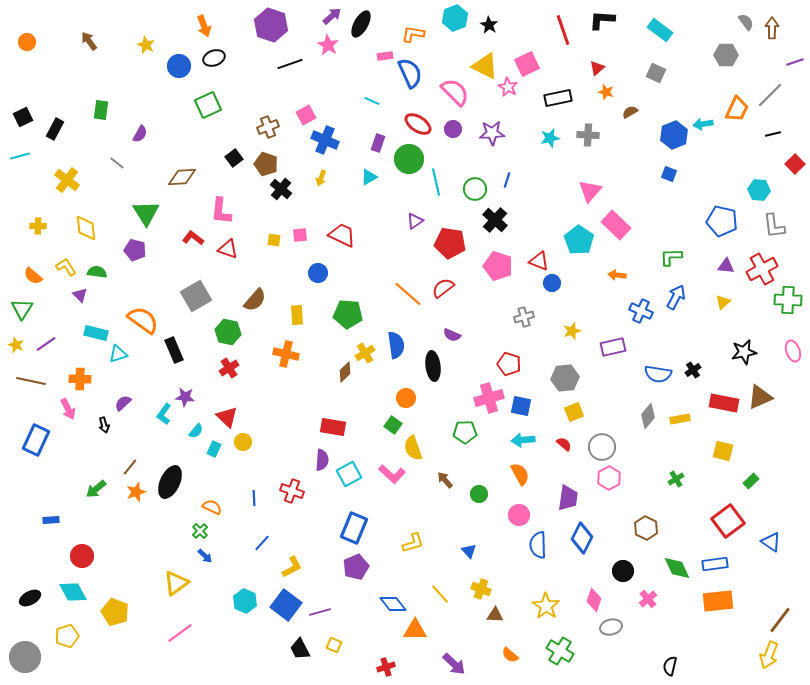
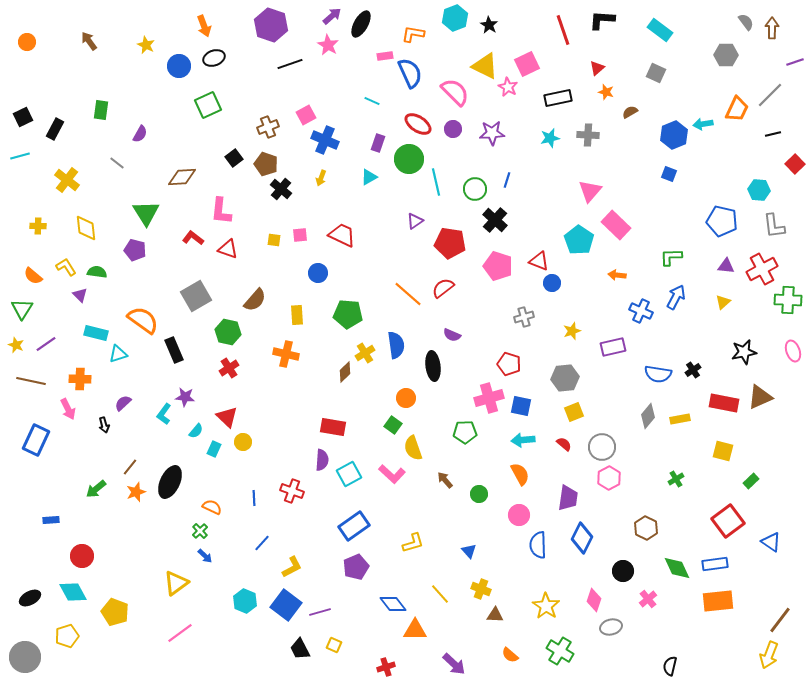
blue rectangle at (354, 528): moved 2 px up; rotated 32 degrees clockwise
